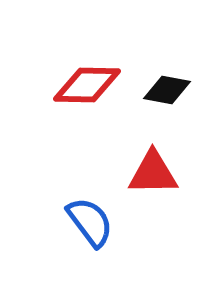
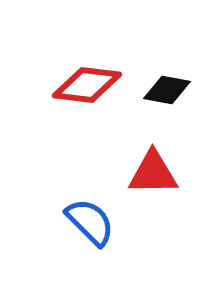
red diamond: rotated 6 degrees clockwise
blue semicircle: rotated 8 degrees counterclockwise
